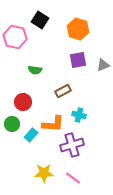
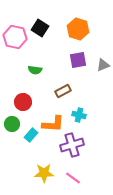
black square: moved 8 px down
